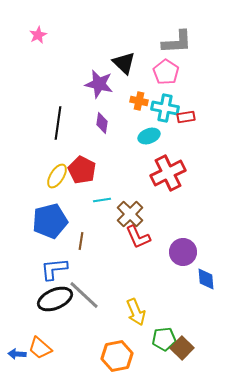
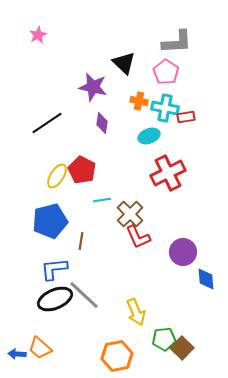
purple star: moved 6 px left, 3 px down
black line: moved 11 px left; rotated 48 degrees clockwise
